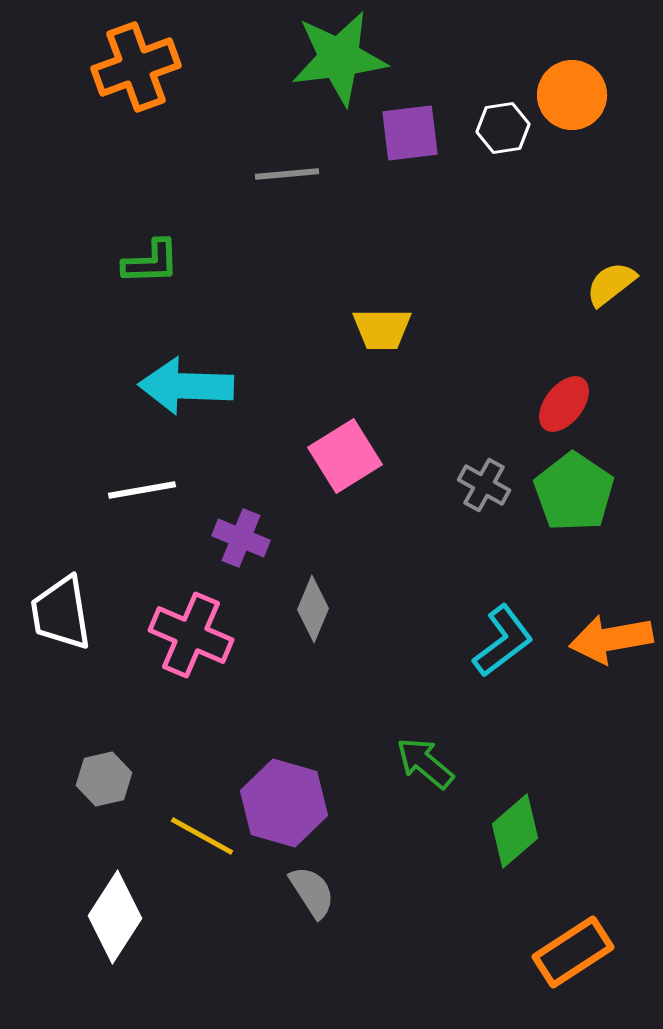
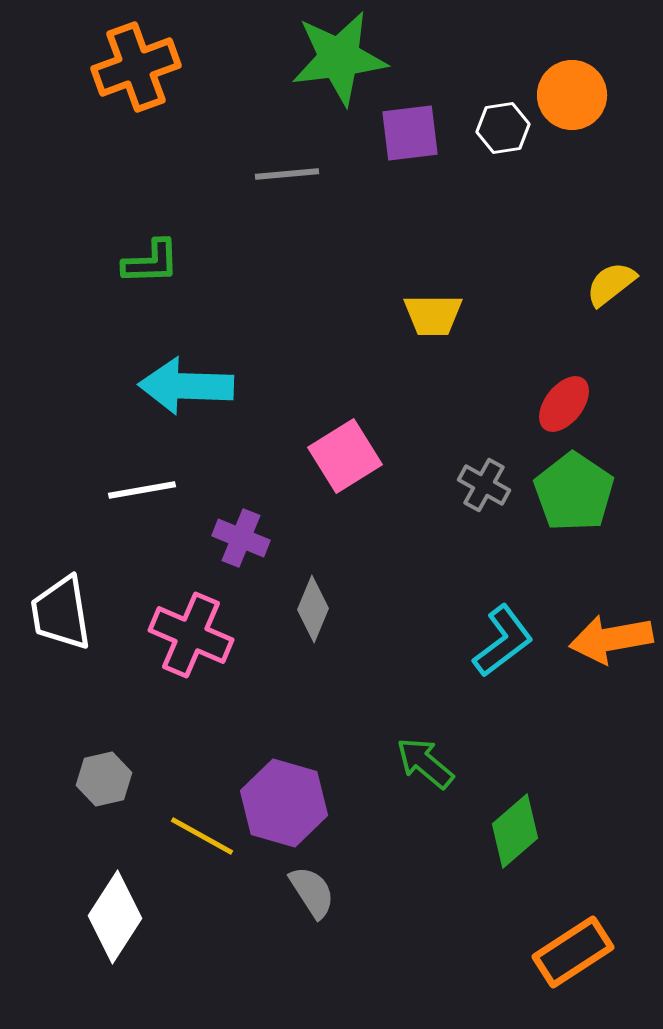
yellow trapezoid: moved 51 px right, 14 px up
